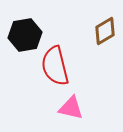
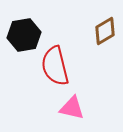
black hexagon: moved 1 px left
pink triangle: moved 1 px right
